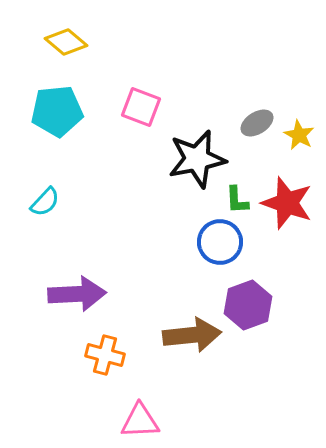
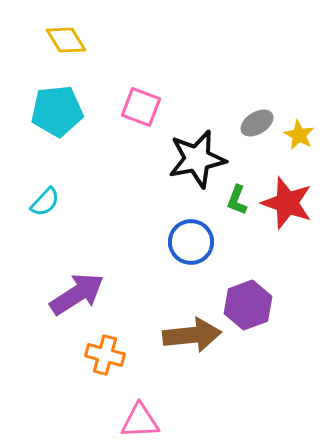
yellow diamond: moved 2 px up; rotated 18 degrees clockwise
green L-shape: rotated 24 degrees clockwise
blue circle: moved 29 px left
purple arrow: rotated 30 degrees counterclockwise
